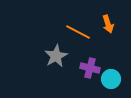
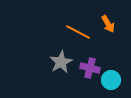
orange arrow: rotated 12 degrees counterclockwise
gray star: moved 5 px right, 6 px down
cyan circle: moved 1 px down
